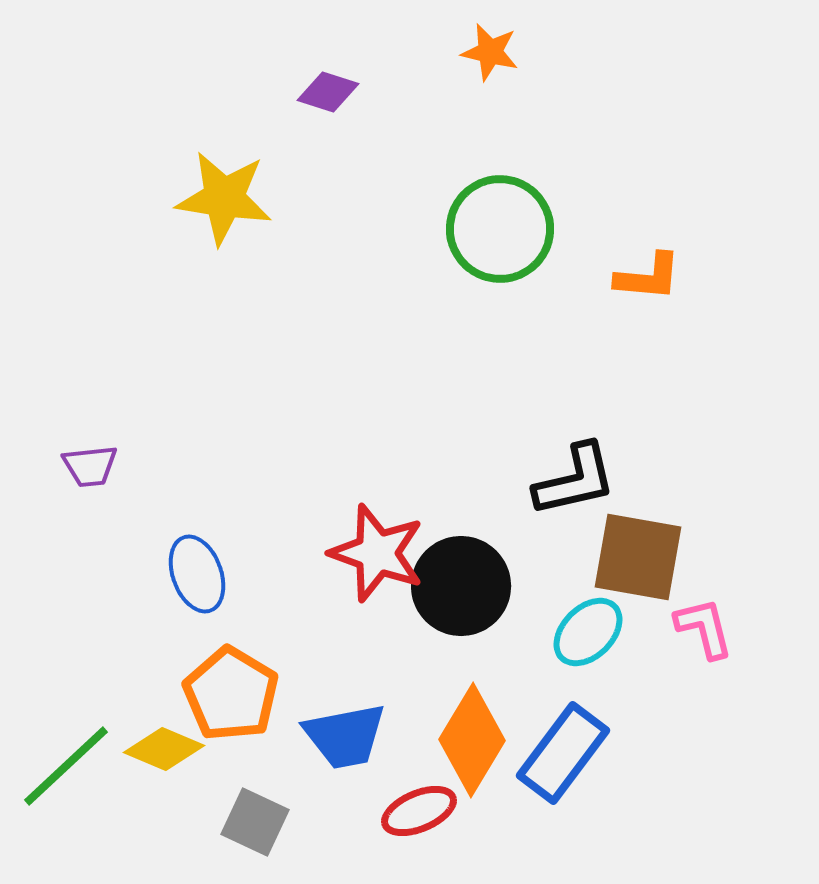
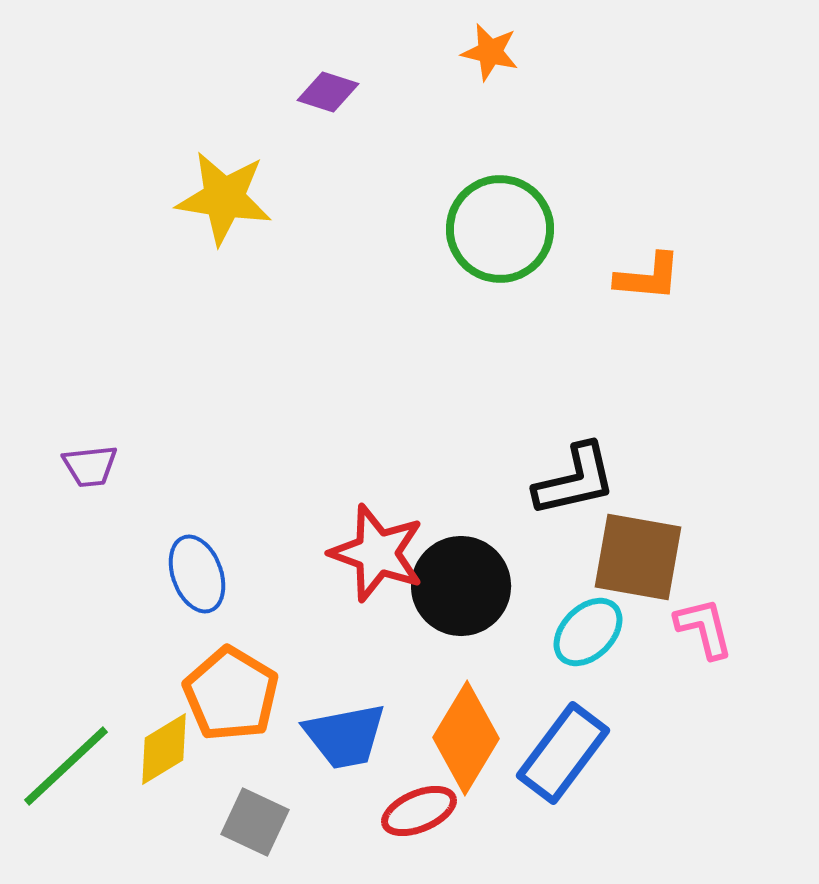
orange diamond: moved 6 px left, 2 px up
yellow diamond: rotated 54 degrees counterclockwise
